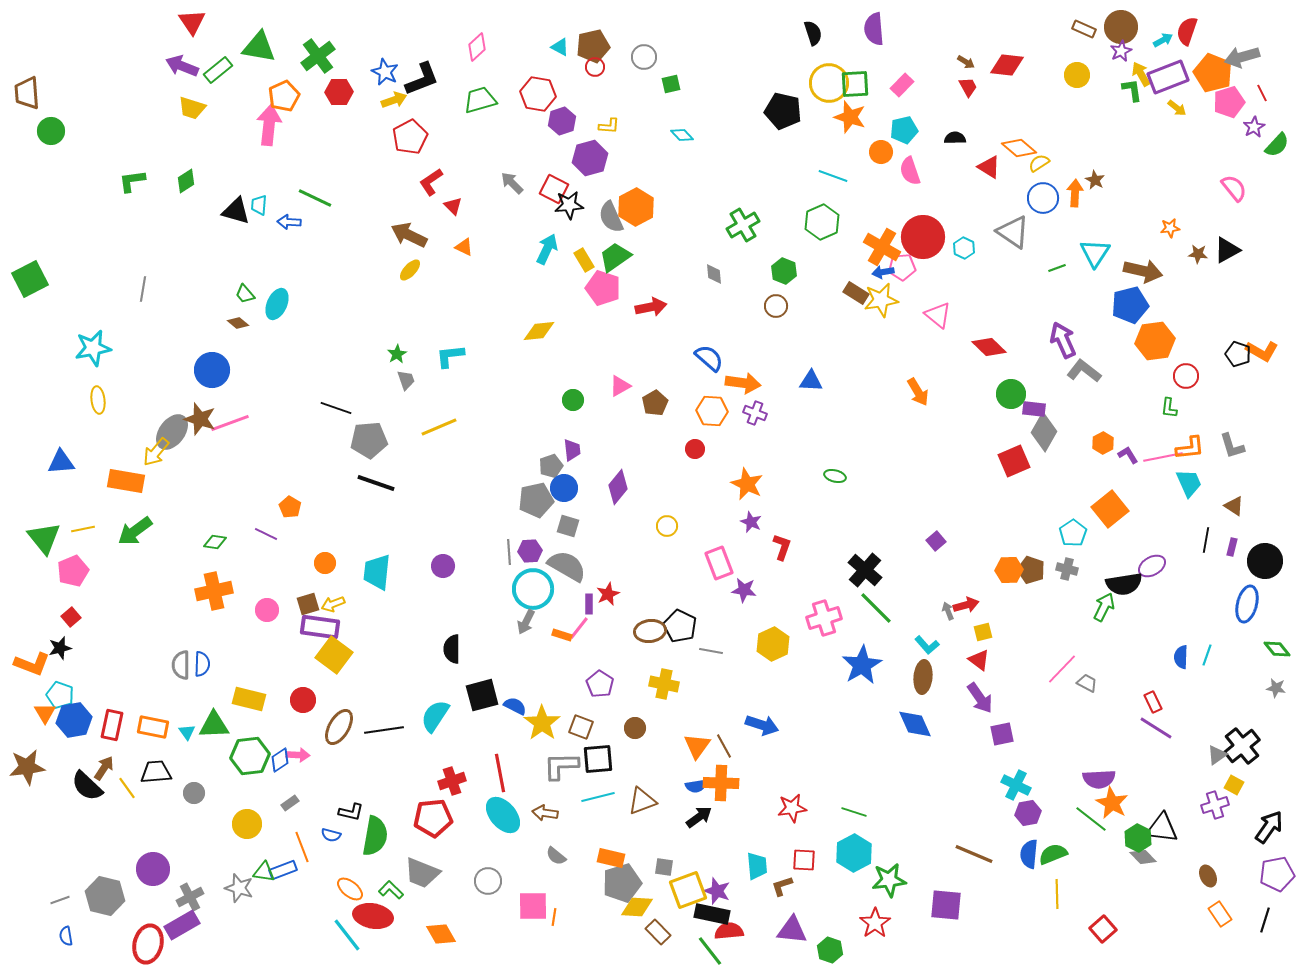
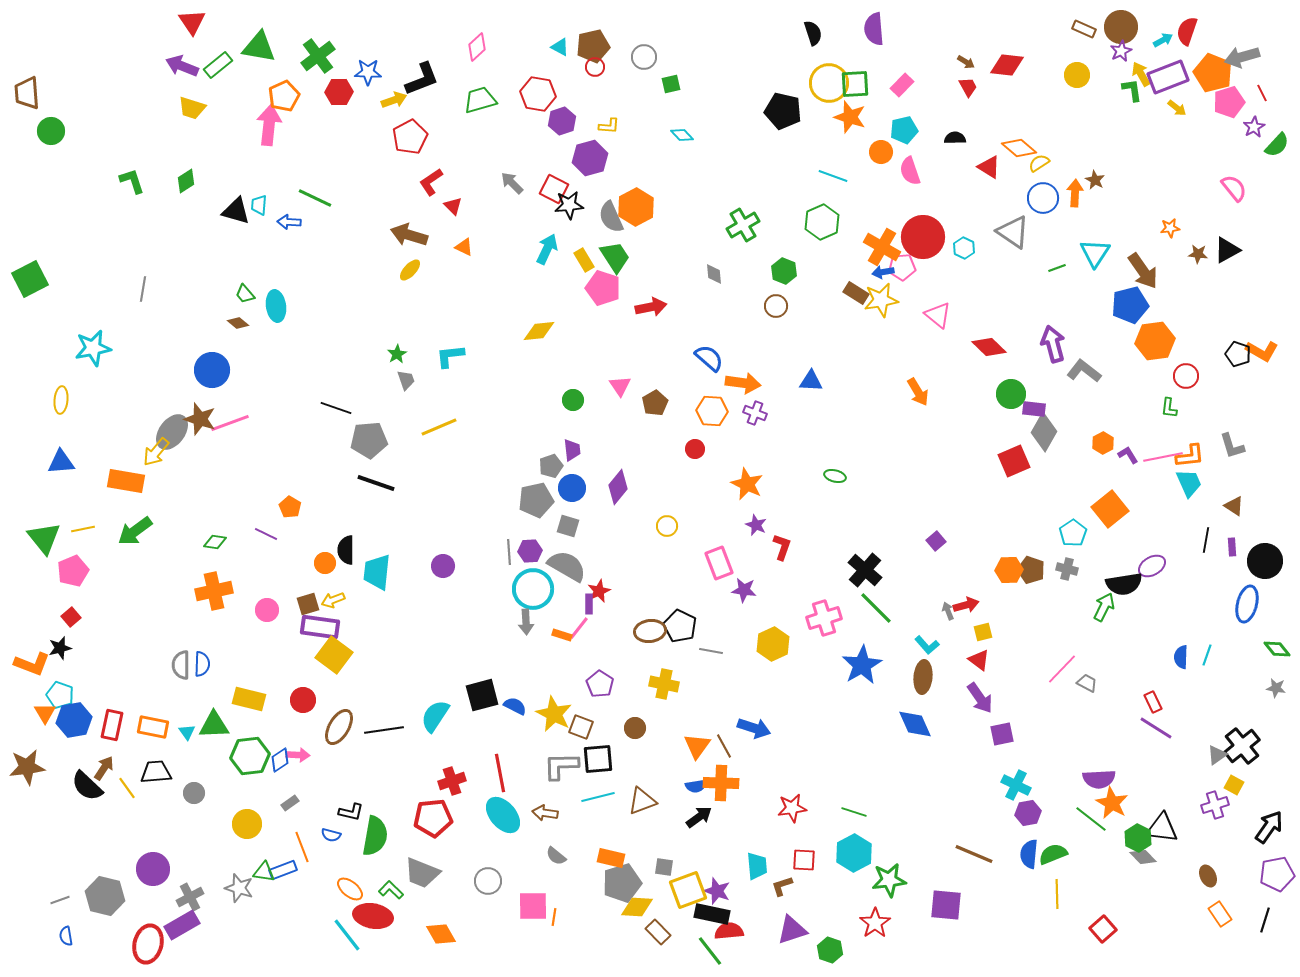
green rectangle at (218, 70): moved 5 px up
blue star at (385, 72): moved 17 px left; rotated 24 degrees counterclockwise
green L-shape at (132, 181): rotated 80 degrees clockwise
brown arrow at (409, 235): rotated 9 degrees counterclockwise
green trapezoid at (615, 257): rotated 92 degrees clockwise
brown arrow at (1143, 271): rotated 42 degrees clockwise
cyan ellipse at (277, 304): moved 1 px left, 2 px down; rotated 32 degrees counterclockwise
purple arrow at (1063, 340): moved 10 px left, 4 px down; rotated 9 degrees clockwise
pink triangle at (620, 386): rotated 35 degrees counterclockwise
yellow ellipse at (98, 400): moved 37 px left; rotated 12 degrees clockwise
orange L-shape at (1190, 448): moved 8 px down
blue circle at (564, 488): moved 8 px right
purple star at (751, 522): moved 5 px right, 3 px down
purple rectangle at (1232, 547): rotated 18 degrees counterclockwise
red star at (608, 594): moved 9 px left, 3 px up
yellow arrow at (333, 604): moved 4 px up
gray arrow at (526, 622): rotated 30 degrees counterclockwise
black semicircle at (452, 649): moved 106 px left, 99 px up
yellow star at (542, 723): moved 12 px right, 9 px up; rotated 9 degrees counterclockwise
blue arrow at (762, 725): moved 8 px left, 3 px down
purple triangle at (792, 930): rotated 24 degrees counterclockwise
